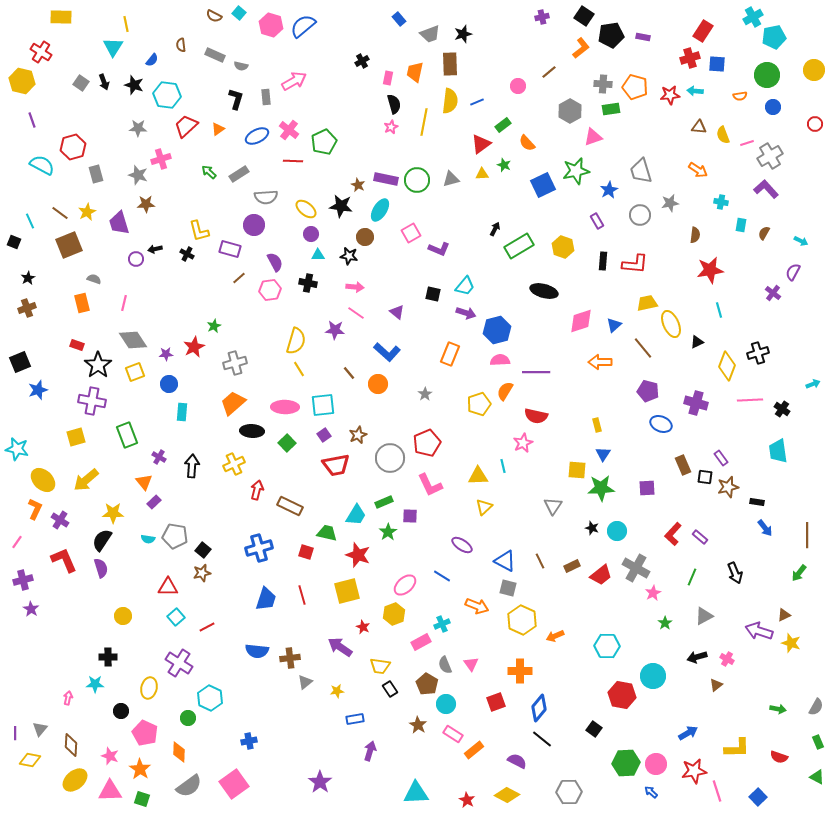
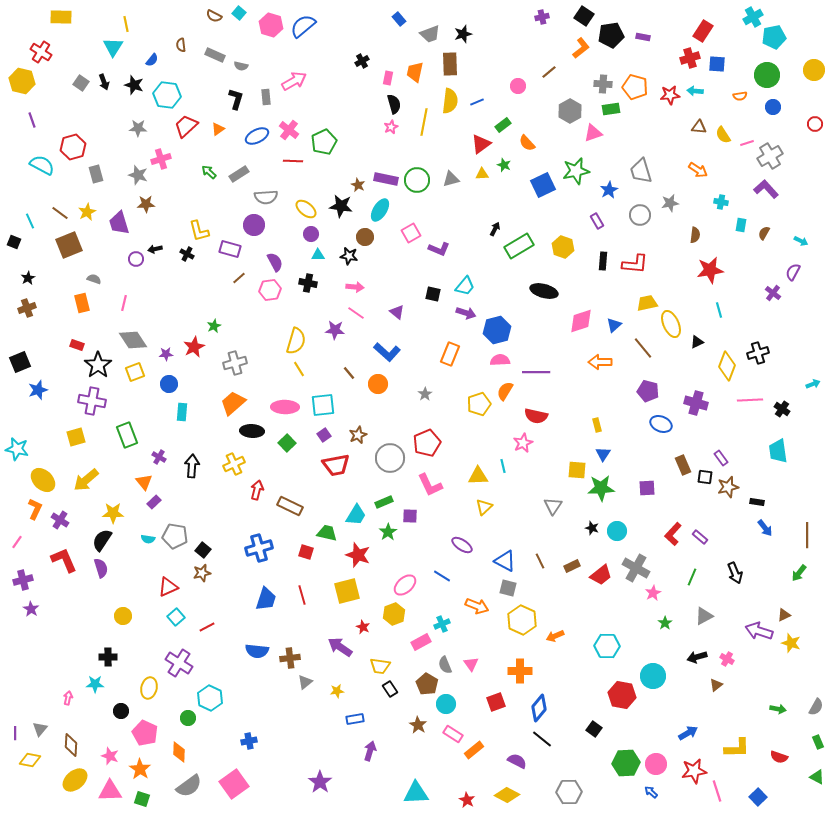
yellow semicircle at (723, 135): rotated 12 degrees counterclockwise
pink triangle at (593, 137): moved 4 px up
red triangle at (168, 587): rotated 25 degrees counterclockwise
